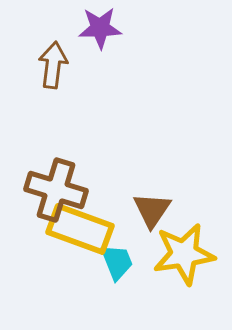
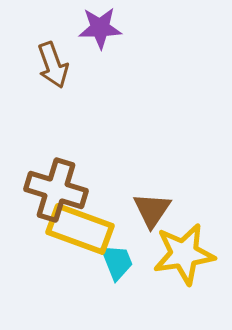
brown arrow: rotated 153 degrees clockwise
